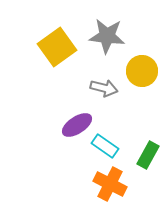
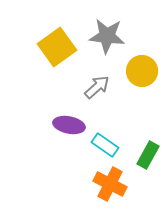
gray arrow: moved 7 px left, 1 px up; rotated 56 degrees counterclockwise
purple ellipse: moved 8 px left; rotated 44 degrees clockwise
cyan rectangle: moved 1 px up
